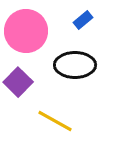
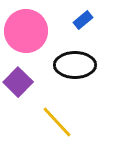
yellow line: moved 2 px right, 1 px down; rotated 18 degrees clockwise
